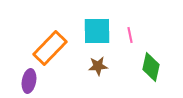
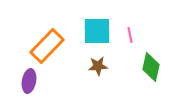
orange rectangle: moved 3 px left, 2 px up
